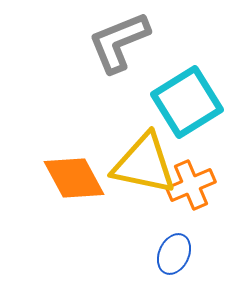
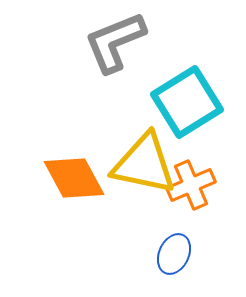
gray L-shape: moved 4 px left
